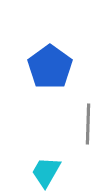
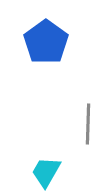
blue pentagon: moved 4 px left, 25 px up
